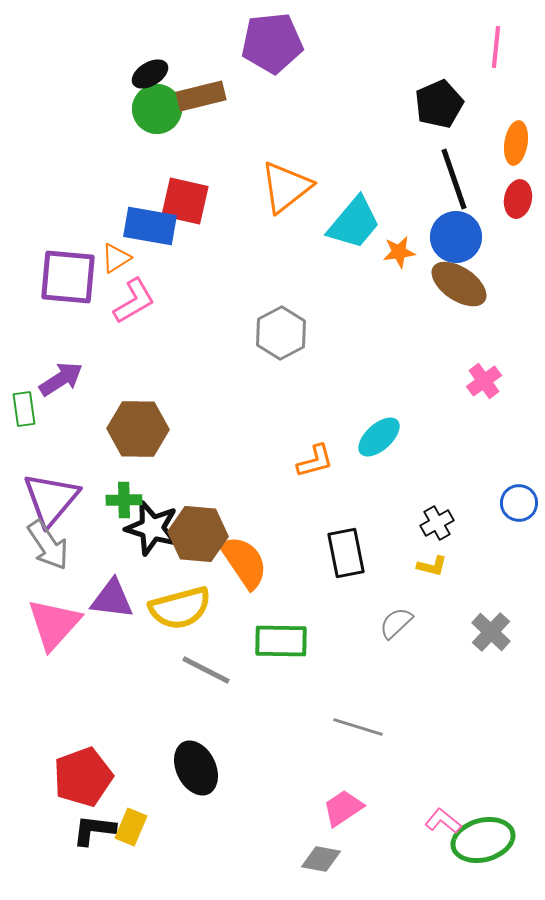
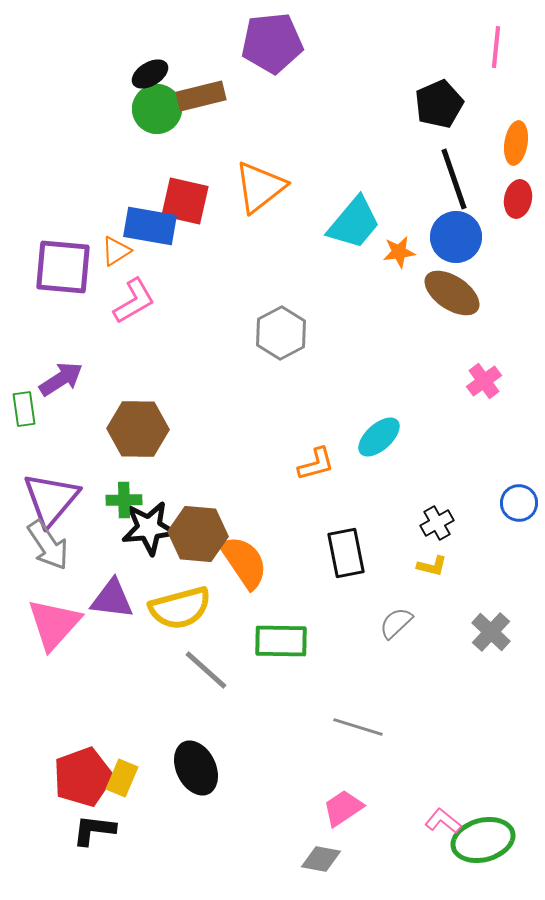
orange triangle at (286, 187): moved 26 px left
orange triangle at (116, 258): moved 7 px up
purple square at (68, 277): moved 5 px left, 10 px up
brown ellipse at (459, 284): moved 7 px left, 9 px down
orange L-shape at (315, 461): moved 1 px right, 3 px down
black star at (152, 528): moved 3 px left; rotated 22 degrees counterclockwise
gray line at (206, 670): rotated 15 degrees clockwise
yellow rectangle at (131, 827): moved 9 px left, 49 px up
